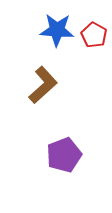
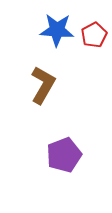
red pentagon: rotated 15 degrees clockwise
brown L-shape: rotated 18 degrees counterclockwise
